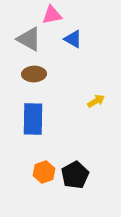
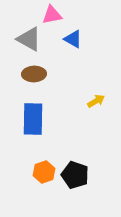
black pentagon: rotated 24 degrees counterclockwise
